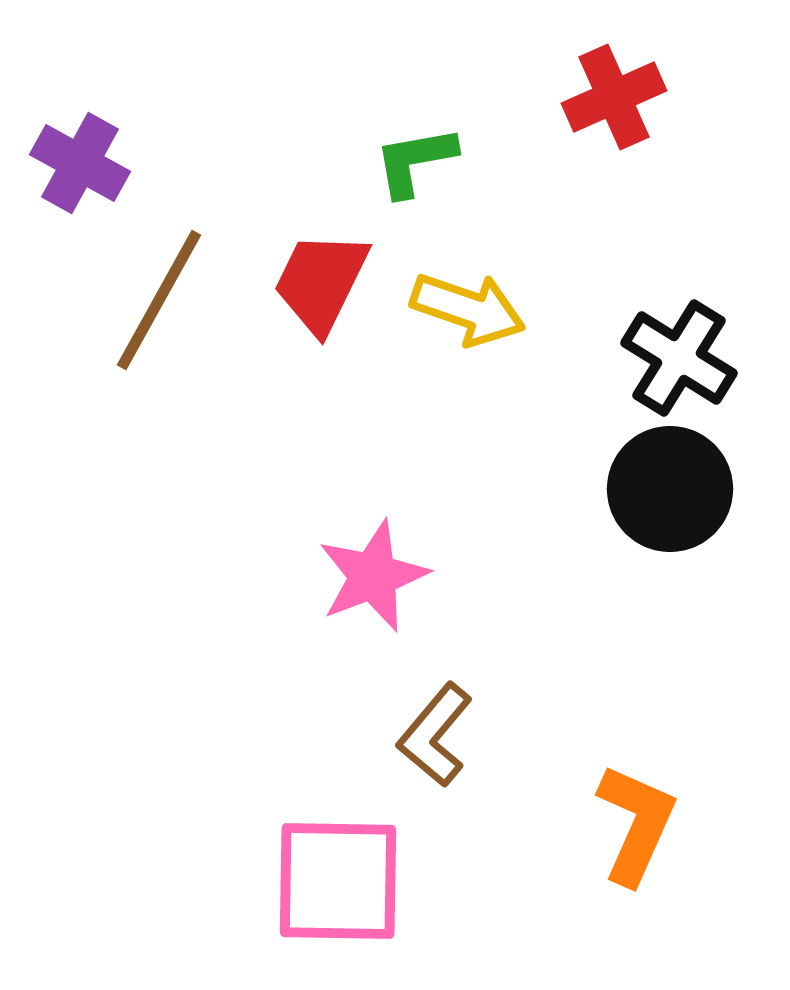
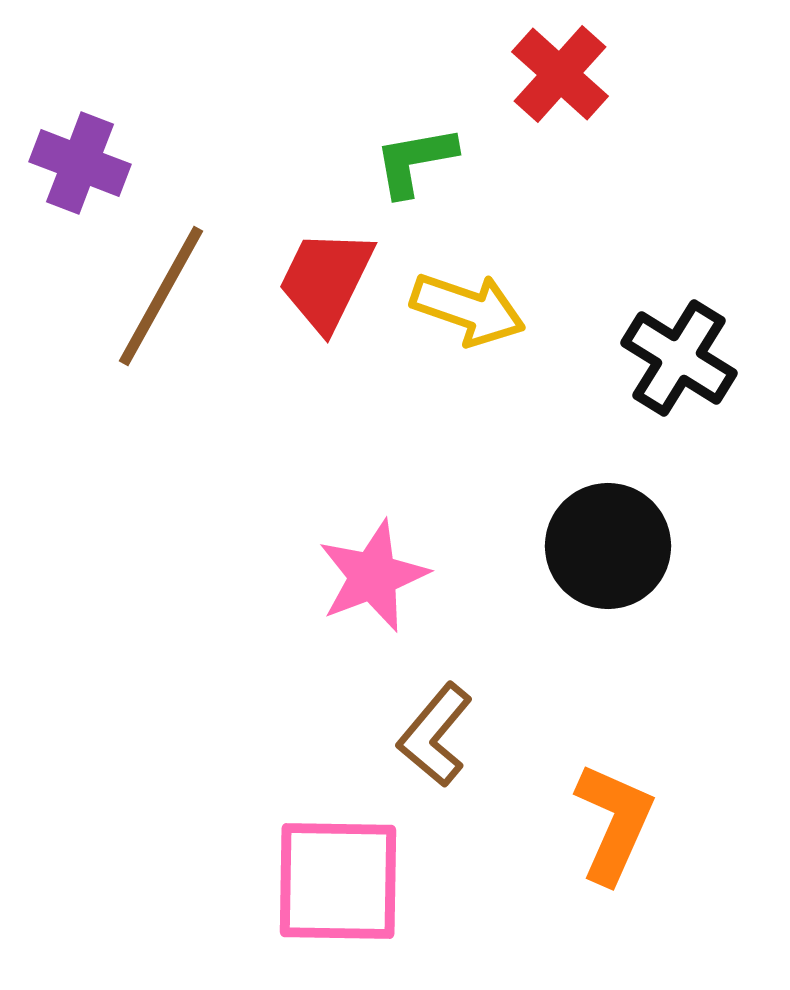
red cross: moved 54 px left, 23 px up; rotated 24 degrees counterclockwise
purple cross: rotated 8 degrees counterclockwise
red trapezoid: moved 5 px right, 2 px up
brown line: moved 2 px right, 4 px up
black circle: moved 62 px left, 57 px down
orange L-shape: moved 22 px left, 1 px up
